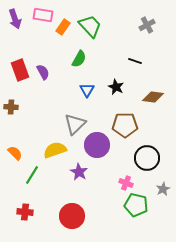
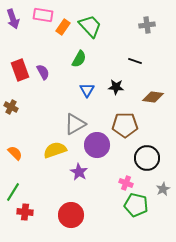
purple arrow: moved 2 px left
gray cross: rotated 21 degrees clockwise
black star: rotated 21 degrees counterclockwise
brown cross: rotated 24 degrees clockwise
gray triangle: rotated 15 degrees clockwise
green line: moved 19 px left, 17 px down
red circle: moved 1 px left, 1 px up
